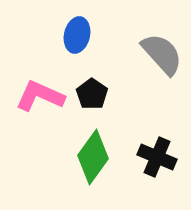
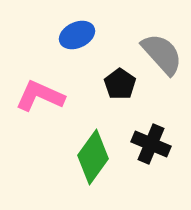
blue ellipse: rotated 52 degrees clockwise
black pentagon: moved 28 px right, 10 px up
black cross: moved 6 px left, 13 px up
